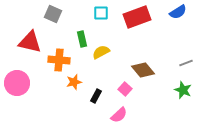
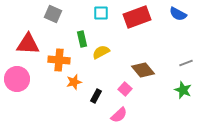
blue semicircle: moved 2 px down; rotated 60 degrees clockwise
red triangle: moved 2 px left, 2 px down; rotated 10 degrees counterclockwise
pink circle: moved 4 px up
